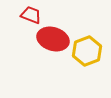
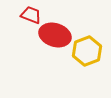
red ellipse: moved 2 px right, 4 px up
